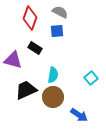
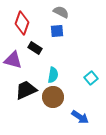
gray semicircle: moved 1 px right
red diamond: moved 8 px left, 5 px down
blue arrow: moved 1 px right, 2 px down
